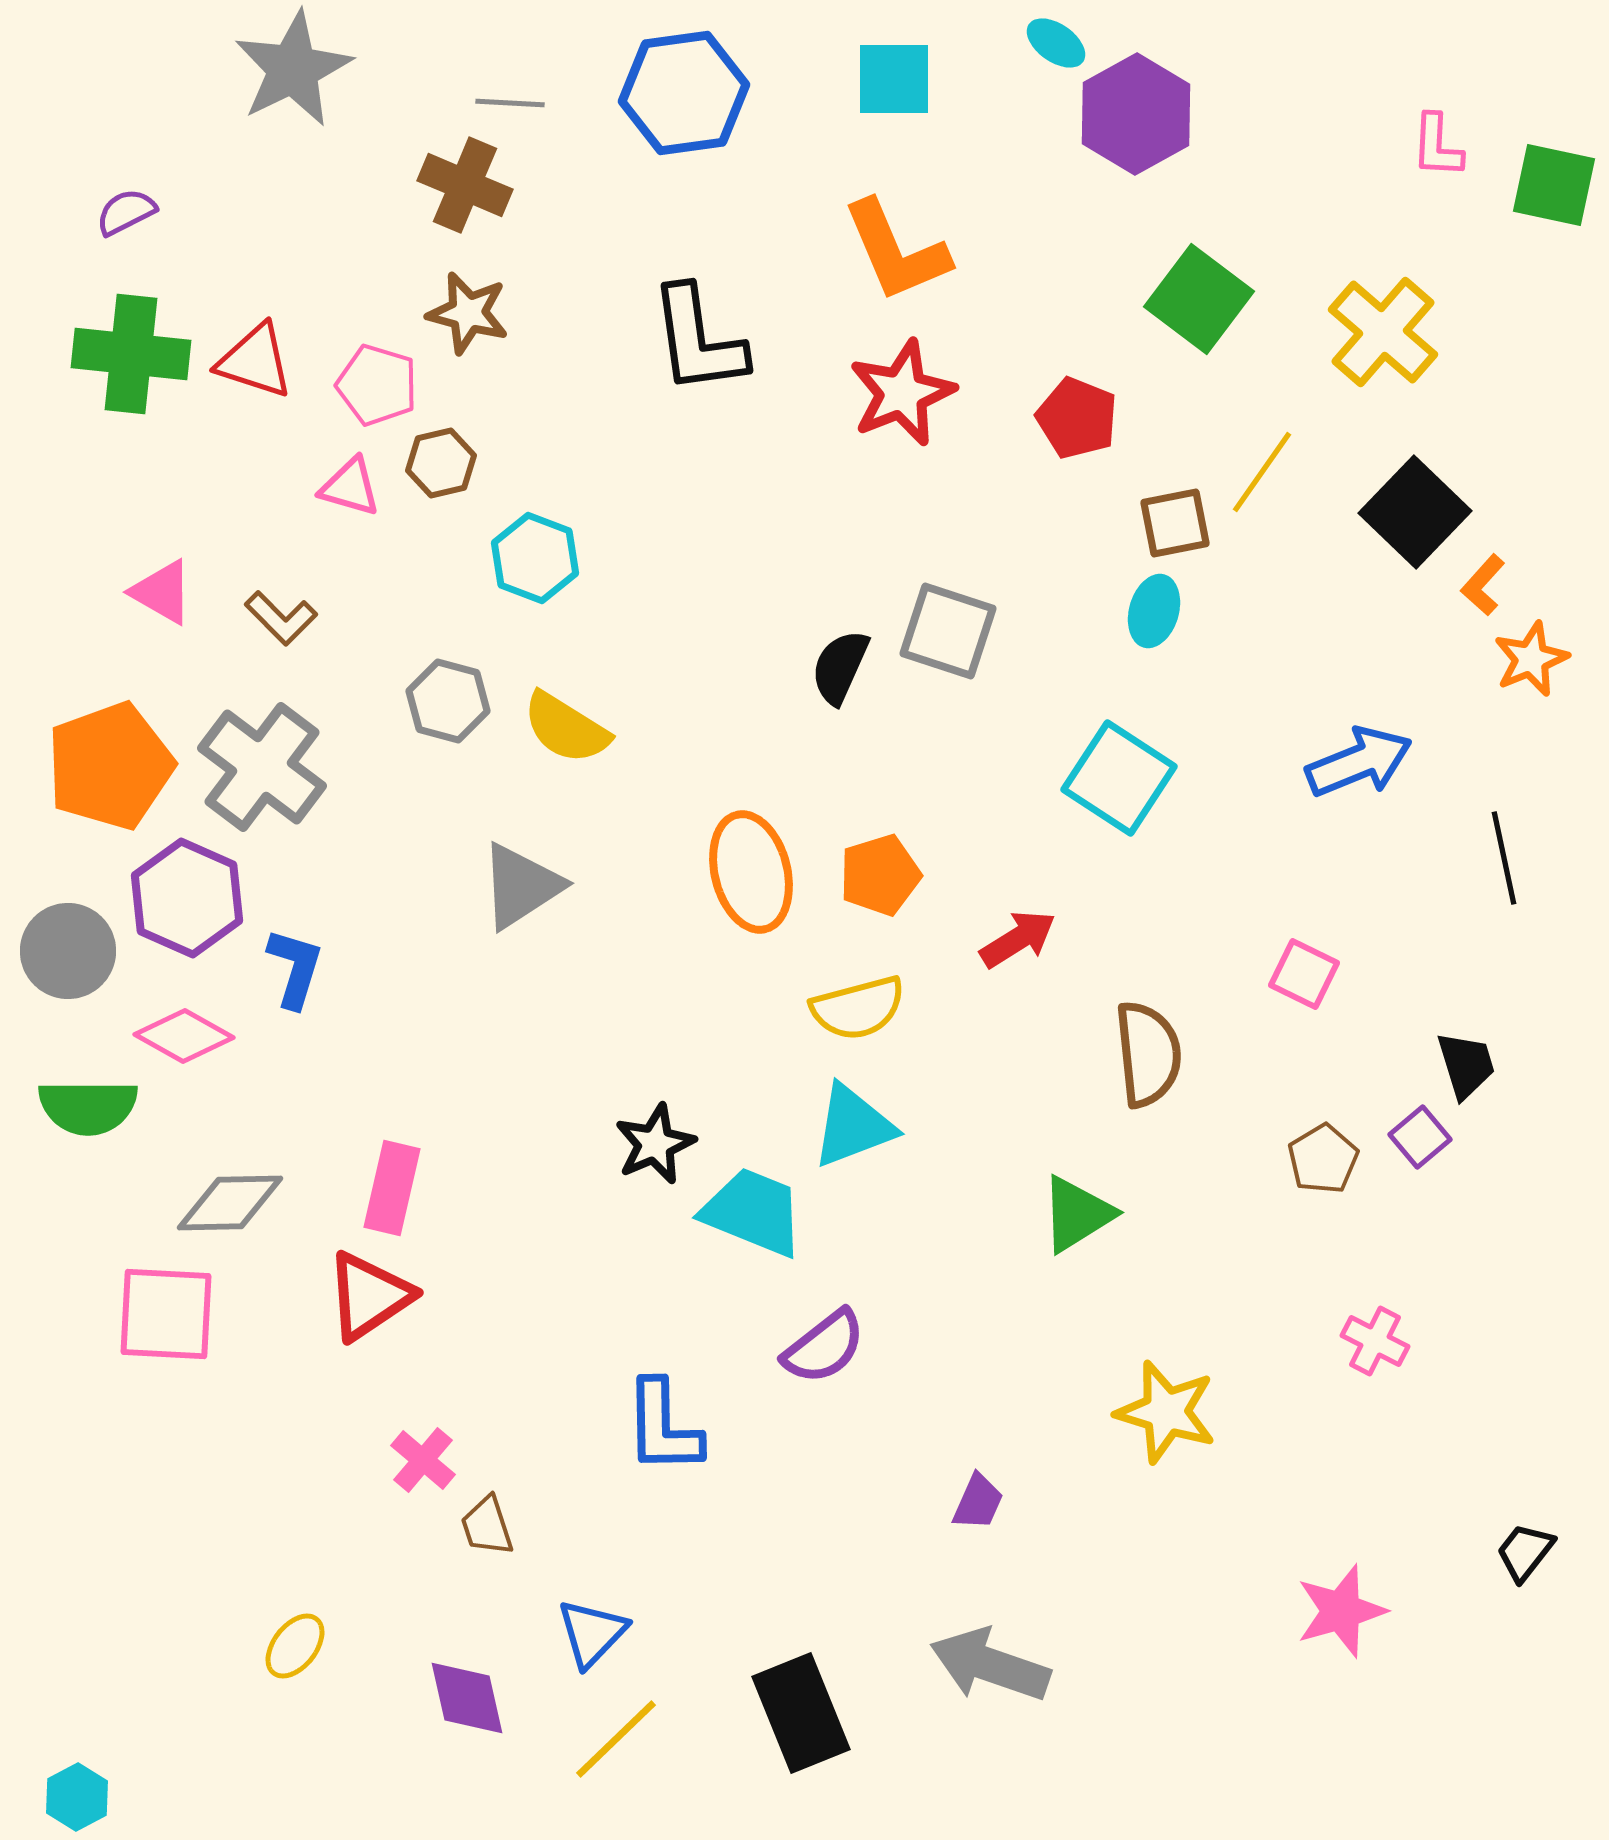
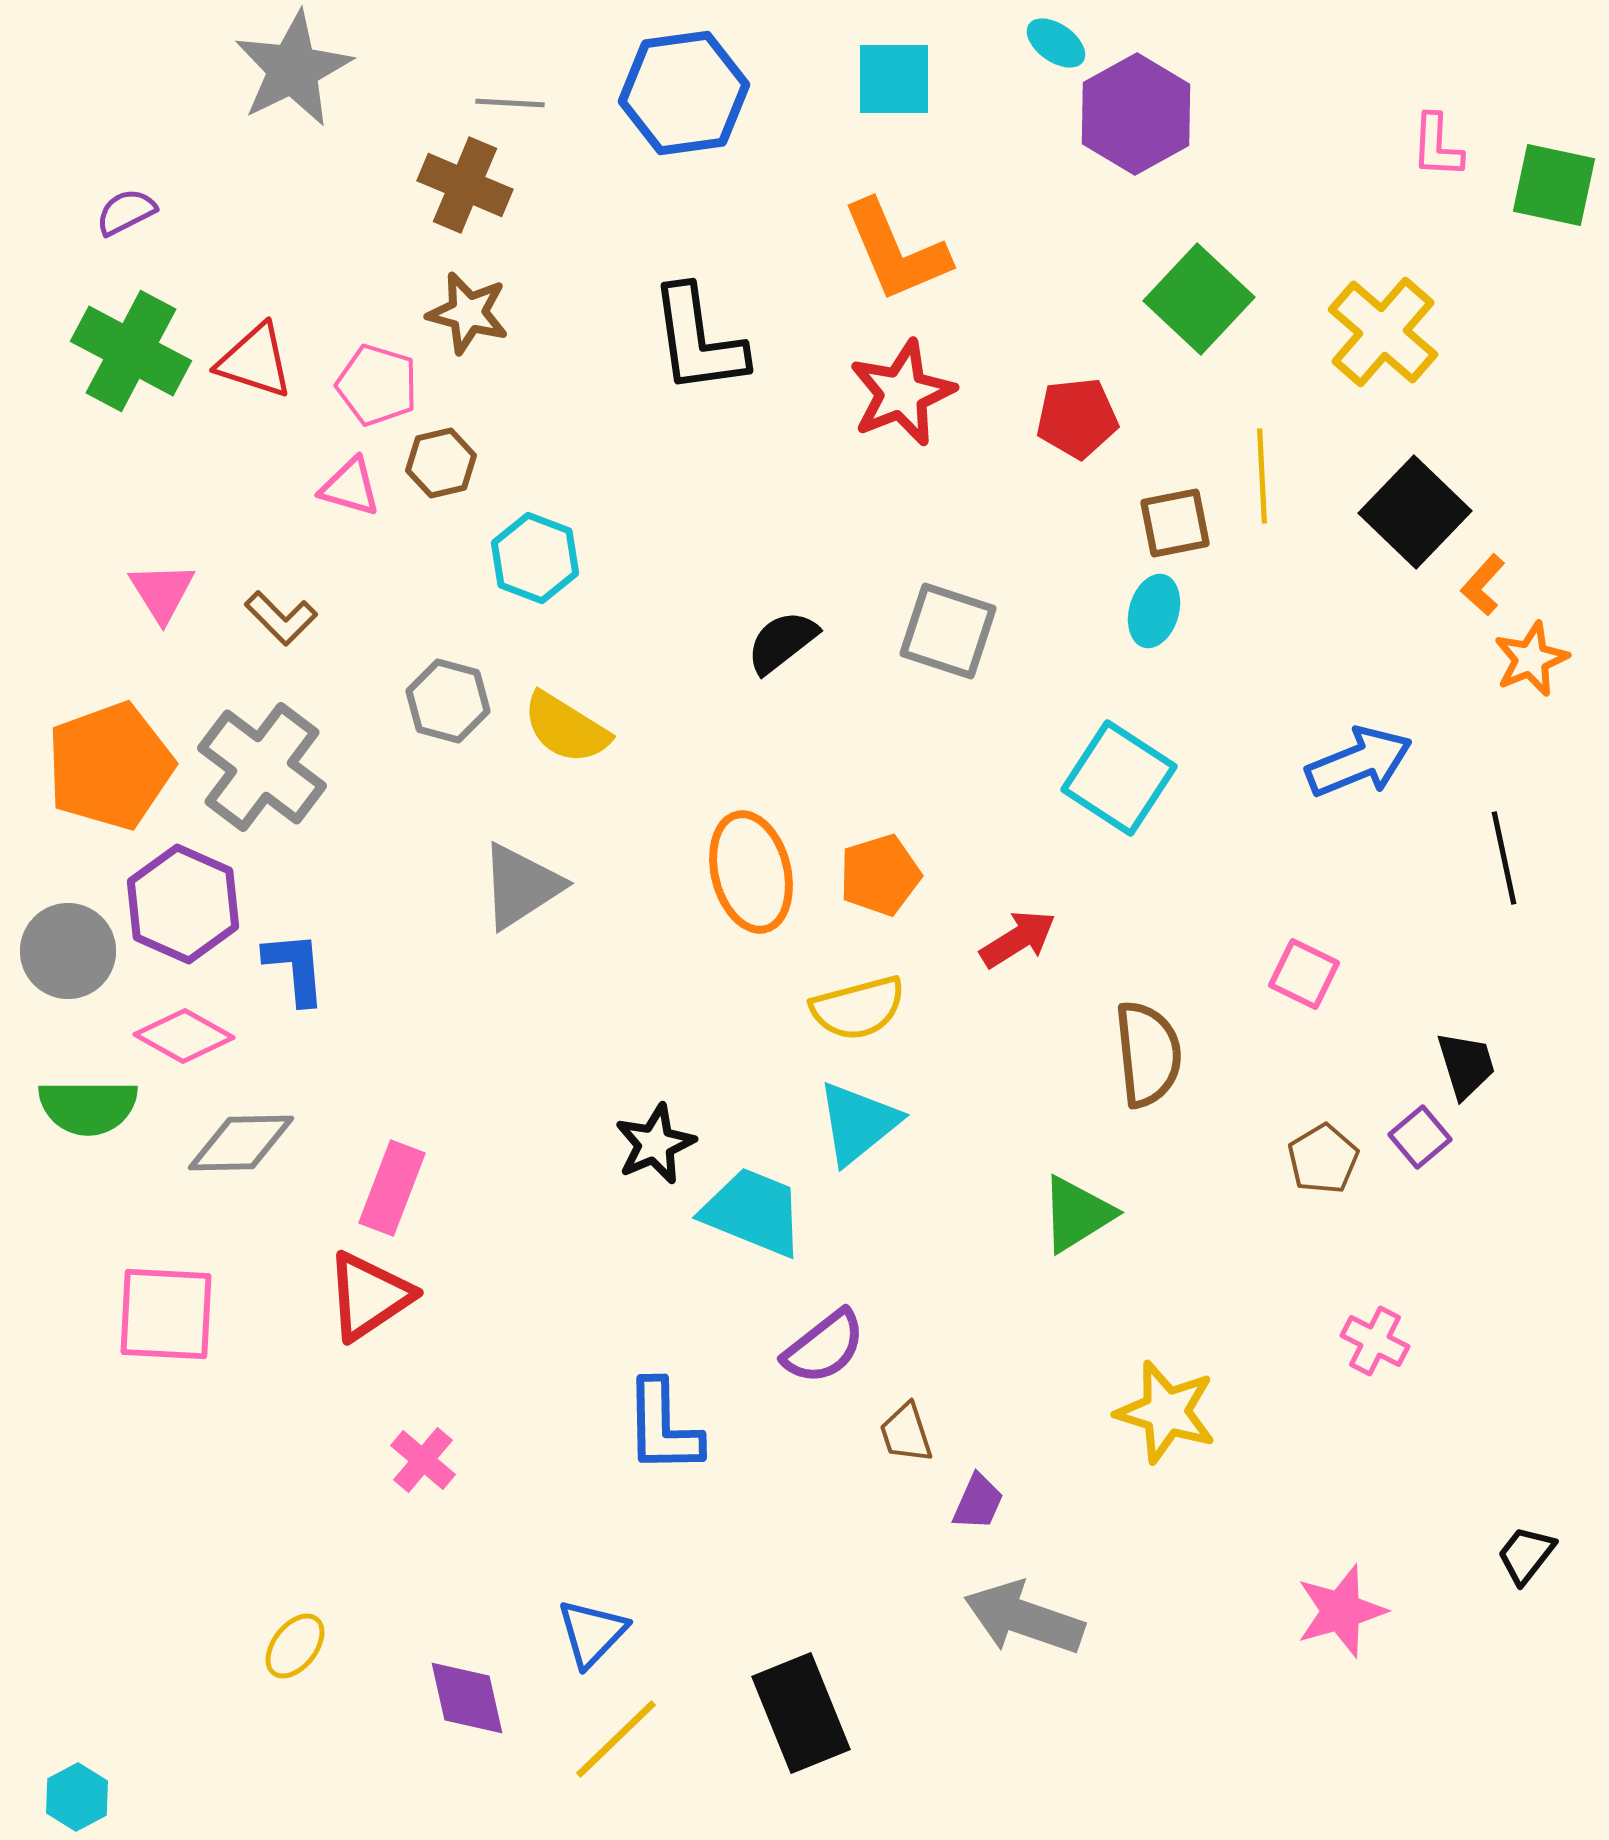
green square at (1199, 299): rotated 6 degrees clockwise
green cross at (131, 354): moved 3 px up; rotated 22 degrees clockwise
red pentagon at (1077, 418): rotated 28 degrees counterclockwise
yellow line at (1262, 472): moved 4 px down; rotated 38 degrees counterclockwise
pink triangle at (162, 592): rotated 28 degrees clockwise
black semicircle at (840, 667): moved 58 px left, 25 px up; rotated 28 degrees clockwise
purple hexagon at (187, 898): moved 4 px left, 6 px down
blue L-shape at (295, 968): rotated 22 degrees counterclockwise
cyan triangle at (853, 1126): moved 5 px right, 3 px up; rotated 18 degrees counterclockwise
pink rectangle at (392, 1188): rotated 8 degrees clockwise
gray diamond at (230, 1203): moved 11 px right, 60 px up
brown trapezoid at (487, 1526): moved 419 px right, 93 px up
black trapezoid at (1525, 1552): moved 1 px right, 3 px down
gray arrow at (990, 1665): moved 34 px right, 47 px up
